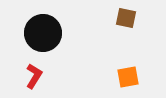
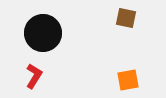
orange square: moved 3 px down
